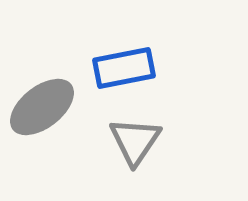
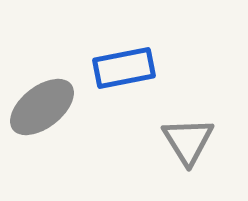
gray triangle: moved 53 px right; rotated 6 degrees counterclockwise
